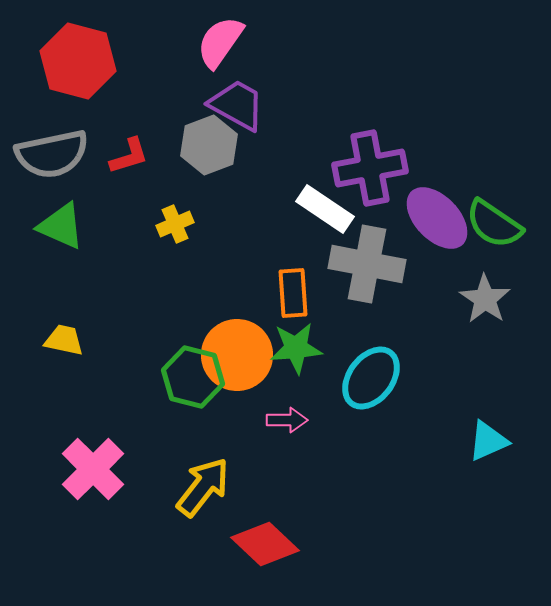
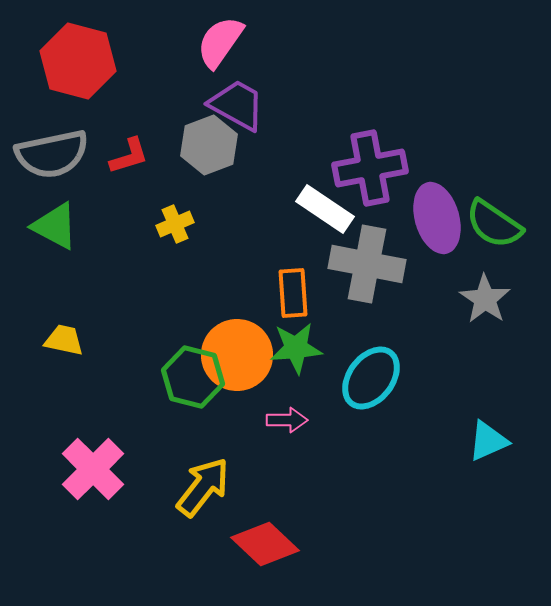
purple ellipse: rotated 28 degrees clockwise
green triangle: moved 6 px left; rotated 4 degrees clockwise
